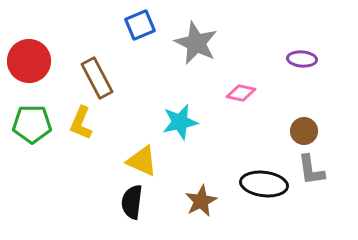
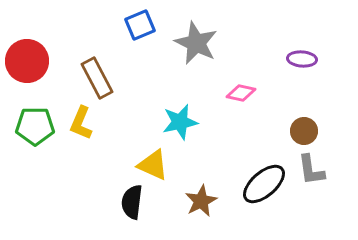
red circle: moved 2 px left
green pentagon: moved 3 px right, 2 px down
yellow triangle: moved 11 px right, 4 px down
black ellipse: rotated 48 degrees counterclockwise
